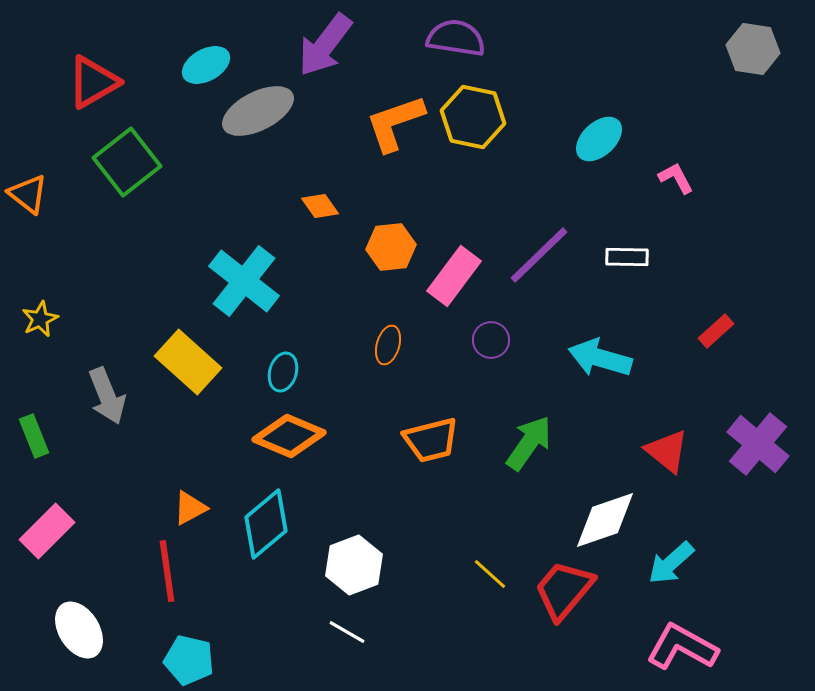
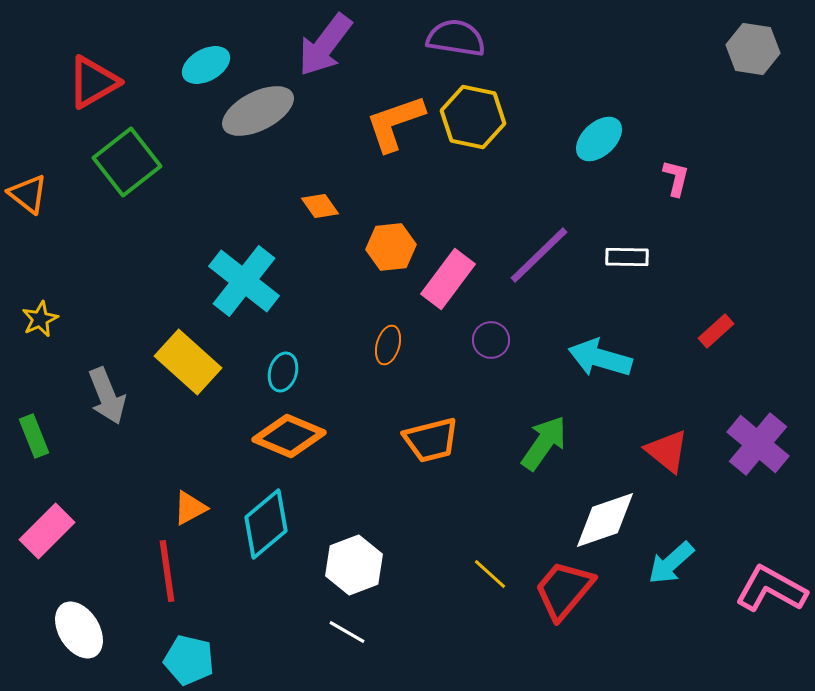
pink L-shape at (676, 178): rotated 42 degrees clockwise
pink rectangle at (454, 276): moved 6 px left, 3 px down
green arrow at (529, 443): moved 15 px right
pink L-shape at (682, 647): moved 89 px right, 58 px up
